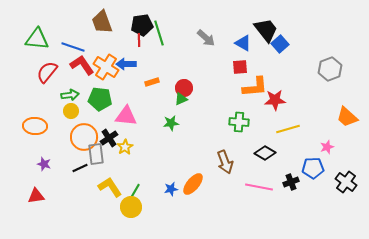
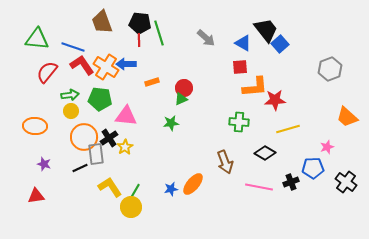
black pentagon at (142, 25): moved 2 px left, 2 px up; rotated 15 degrees clockwise
